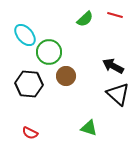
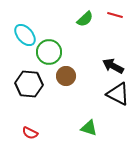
black triangle: rotated 15 degrees counterclockwise
